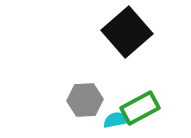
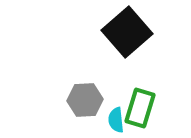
green rectangle: rotated 45 degrees counterclockwise
cyan semicircle: rotated 85 degrees counterclockwise
